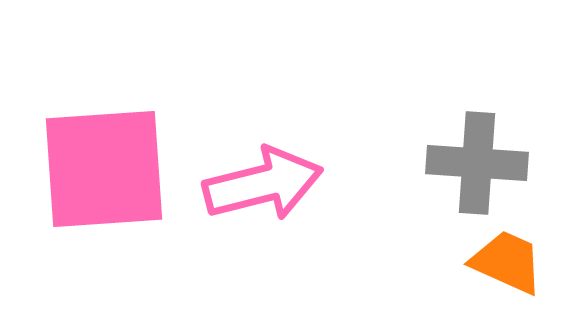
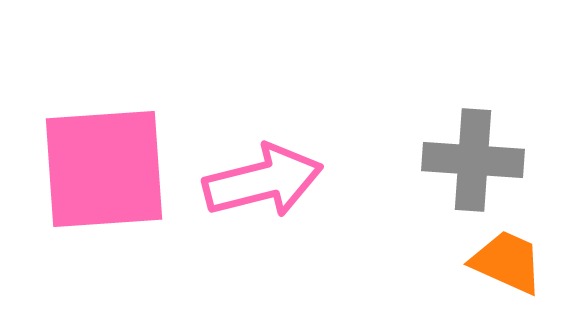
gray cross: moved 4 px left, 3 px up
pink arrow: moved 3 px up
